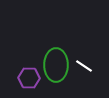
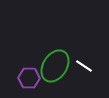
green ellipse: moved 1 px left, 1 px down; rotated 32 degrees clockwise
